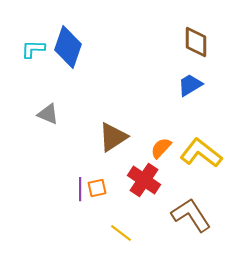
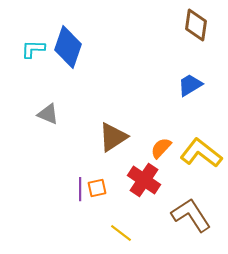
brown diamond: moved 17 px up; rotated 8 degrees clockwise
